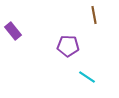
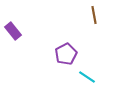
purple pentagon: moved 2 px left, 8 px down; rotated 30 degrees counterclockwise
